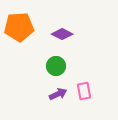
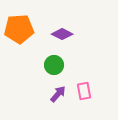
orange pentagon: moved 2 px down
green circle: moved 2 px left, 1 px up
purple arrow: rotated 24 degrees counterclockwise
